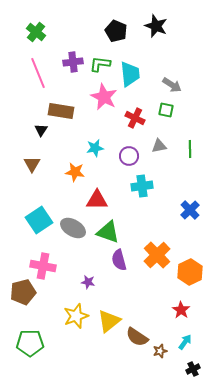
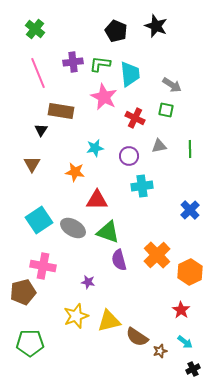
green cross: moved 1 px left, 3 px up
yellow triangle: rotated 25 degrees clockwise
cyan arrow: rotated 91 degrees clockwise
